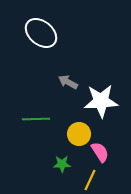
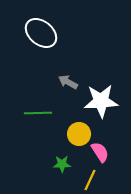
green line: moved 2 px right, 6 px up
